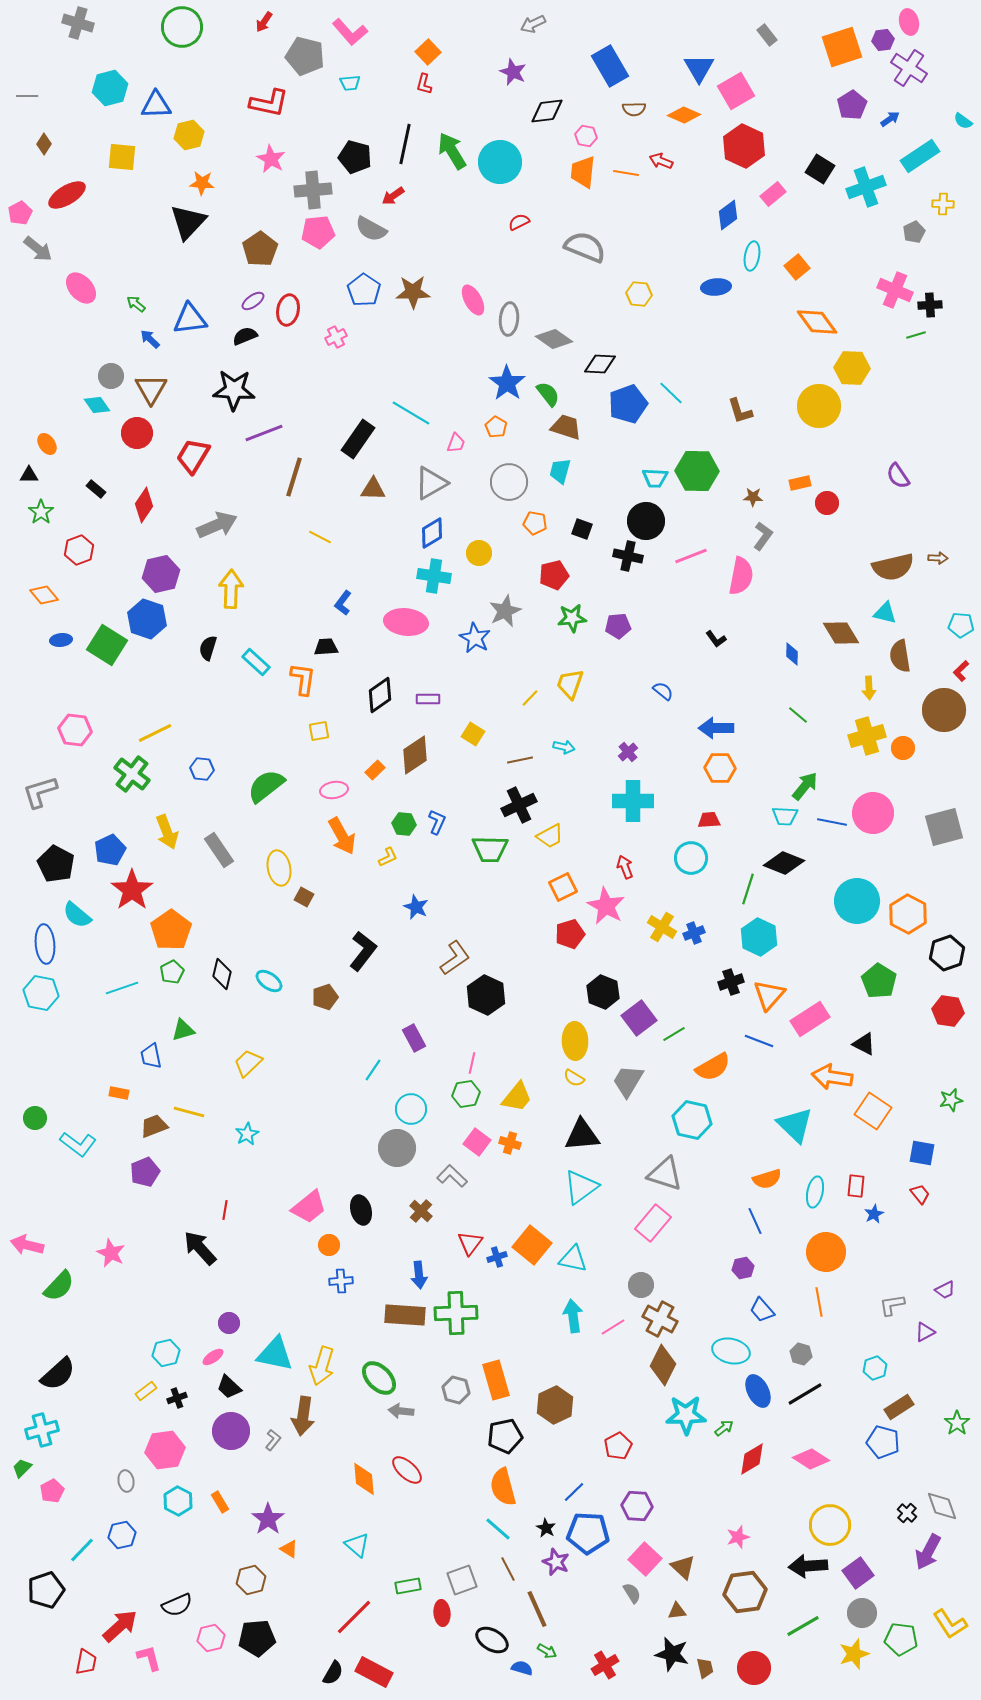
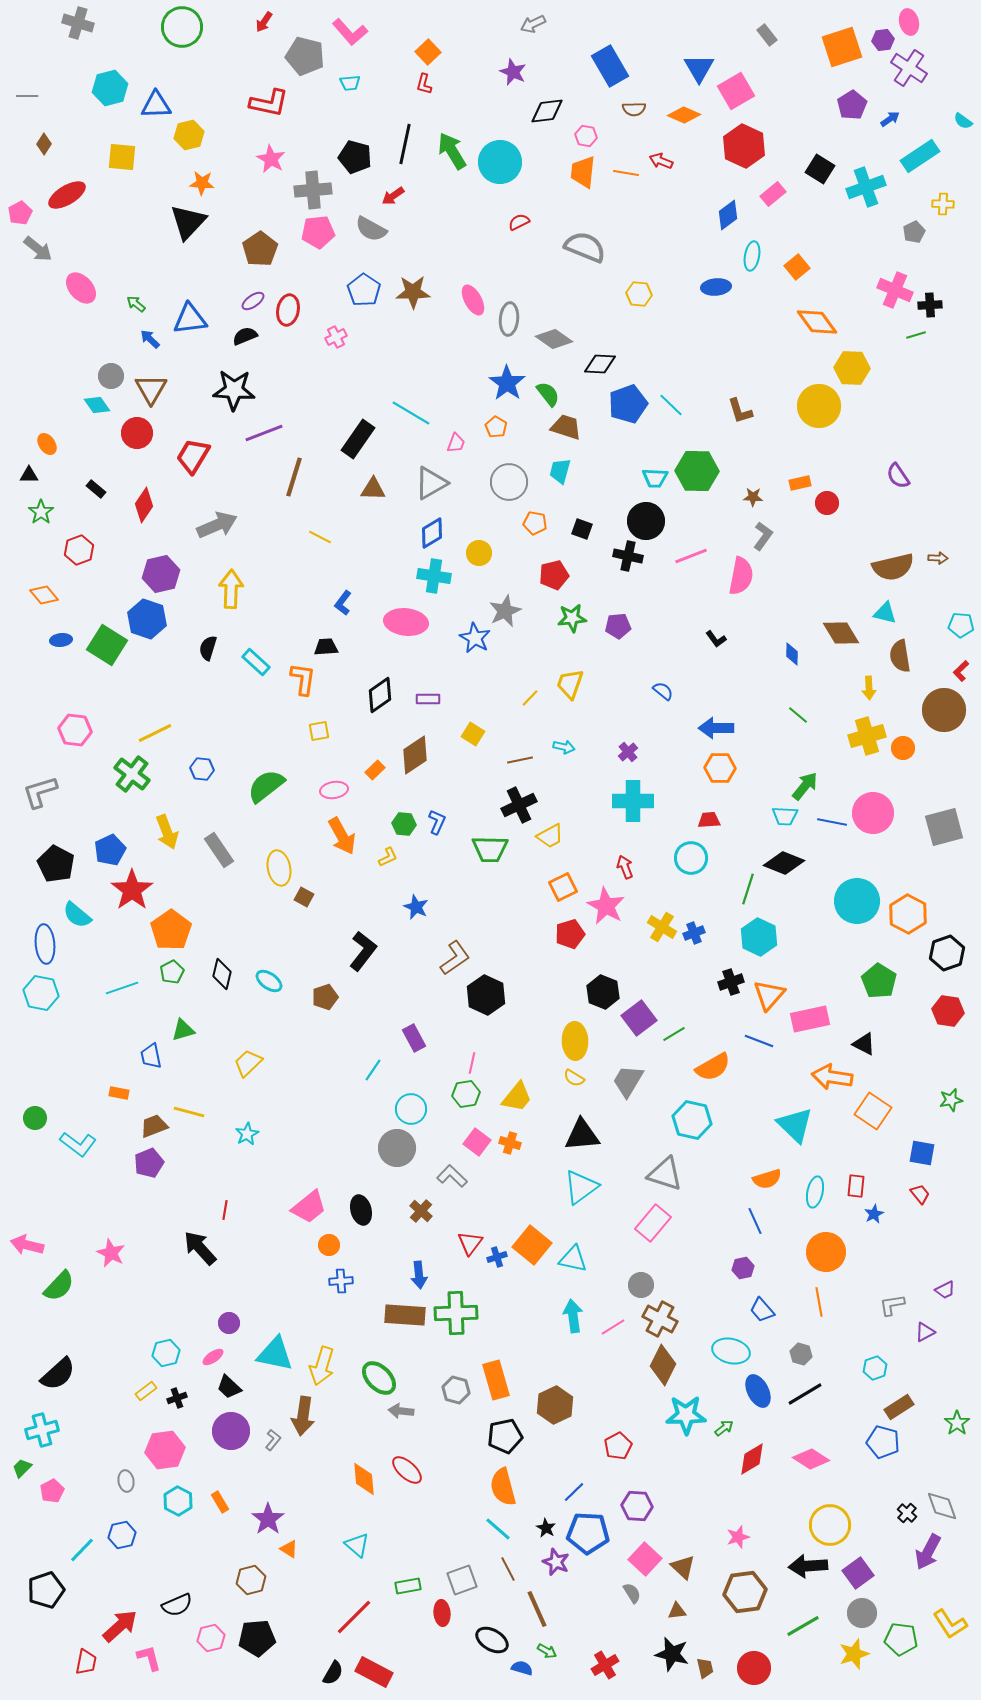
cyan line at (671, 393): moved 12 px down
pink rectangle at (810, 1019): rotated 21 degrees clockwise
purple pentagon at (145, 1172): moved 4 px right, 9 px up
